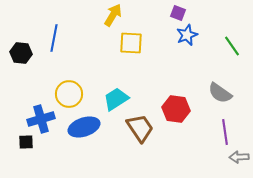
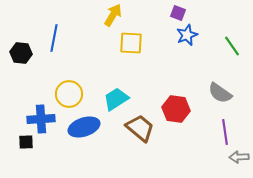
blue cross: rotated 12 degrees clockwise
brown trapezoid: rotated 16 degrees counterclockwise
